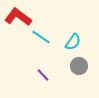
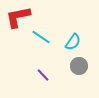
red L-shape: rotated 48 degrees counterclockwise
